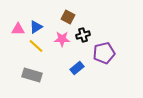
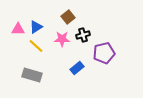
brown square: rotated 24 degrees clockwise
